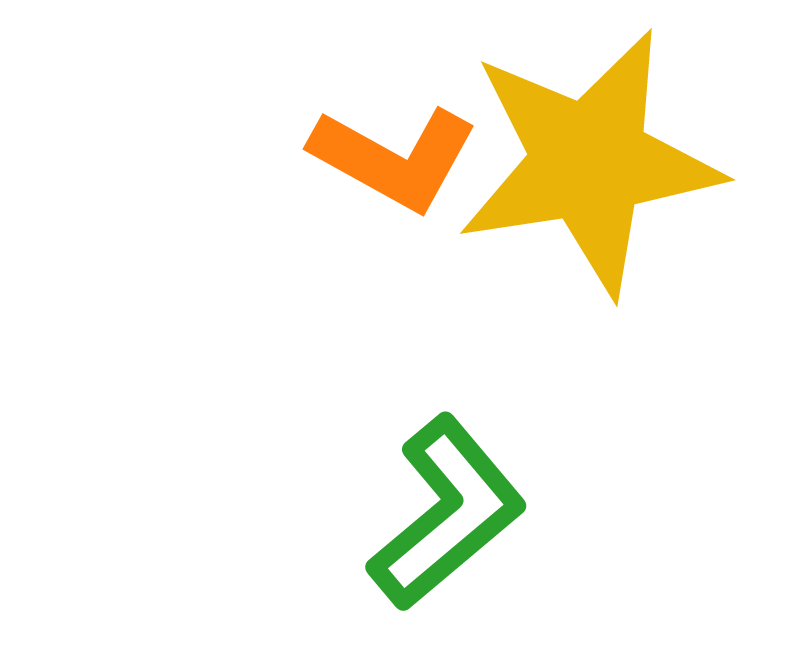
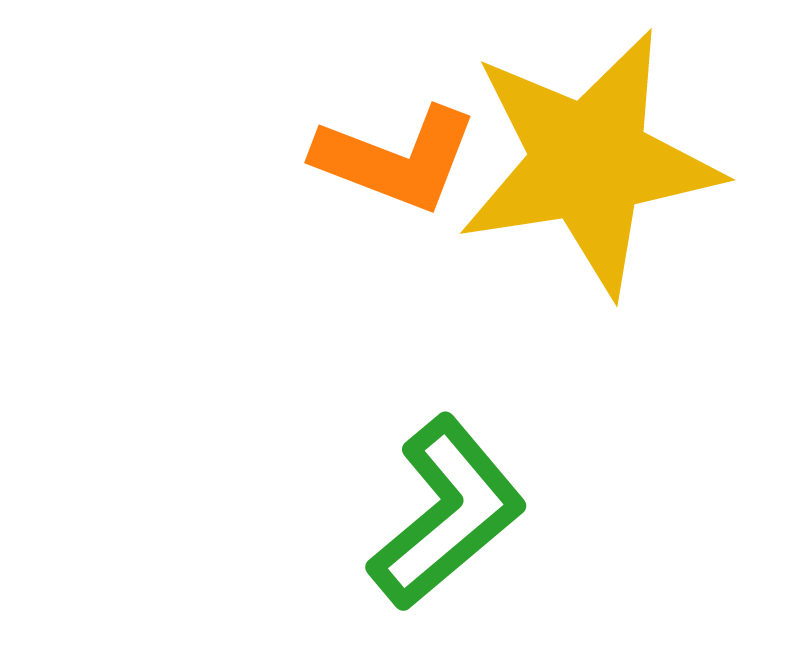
orange L-shape: moved 2 px right, 1 px down; rotated 8 degrees counterclockwise
